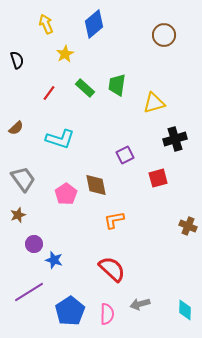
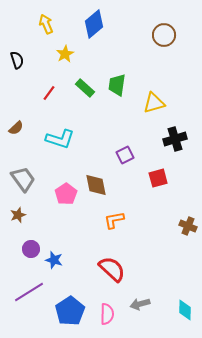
purple circle: moved 3 px left, 5 px down
